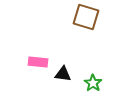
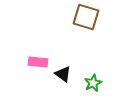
black triangle: rotated 30 degrees clockwise
green star: rotated 12 degrees clockwise
